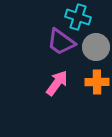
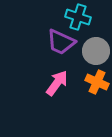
purple trapezoid: rotated 12 degrees counterclockwise
gray circle: moved 4 px down
orange cross: rotated 25 degrees clockwise
